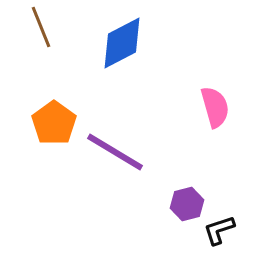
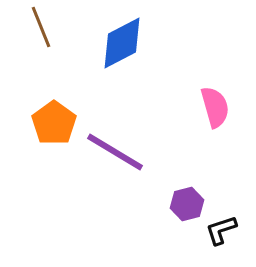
black L-shape: moved 2 px right
